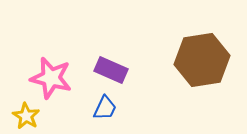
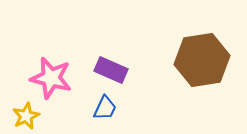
yellow star: rotated 16 degrees clockwise
